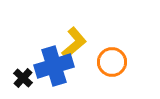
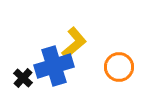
orange circle: moved 7 px right, 5 px down
